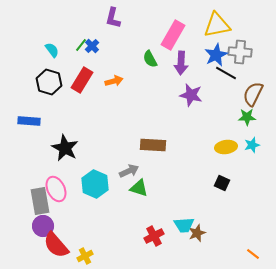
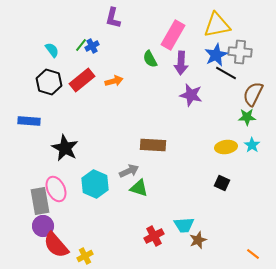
blue cross: rotated 16 degrees clockwise
red rectangle: rotated 20 degrees clockwise
cyan star: rotated 21 degrees counterclockwise
brown star: moved 1 px right, 7 px down
